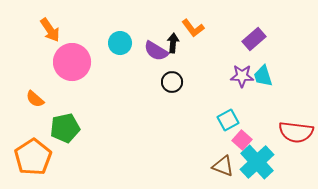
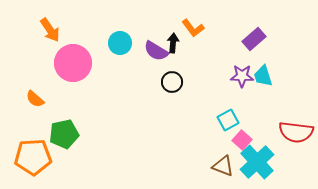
pink circle: moved 1 px right, 1 px down
green pentagon: moved 1 px left, 6 px down
orange pentagon: rotated 30 degrees clockwise
